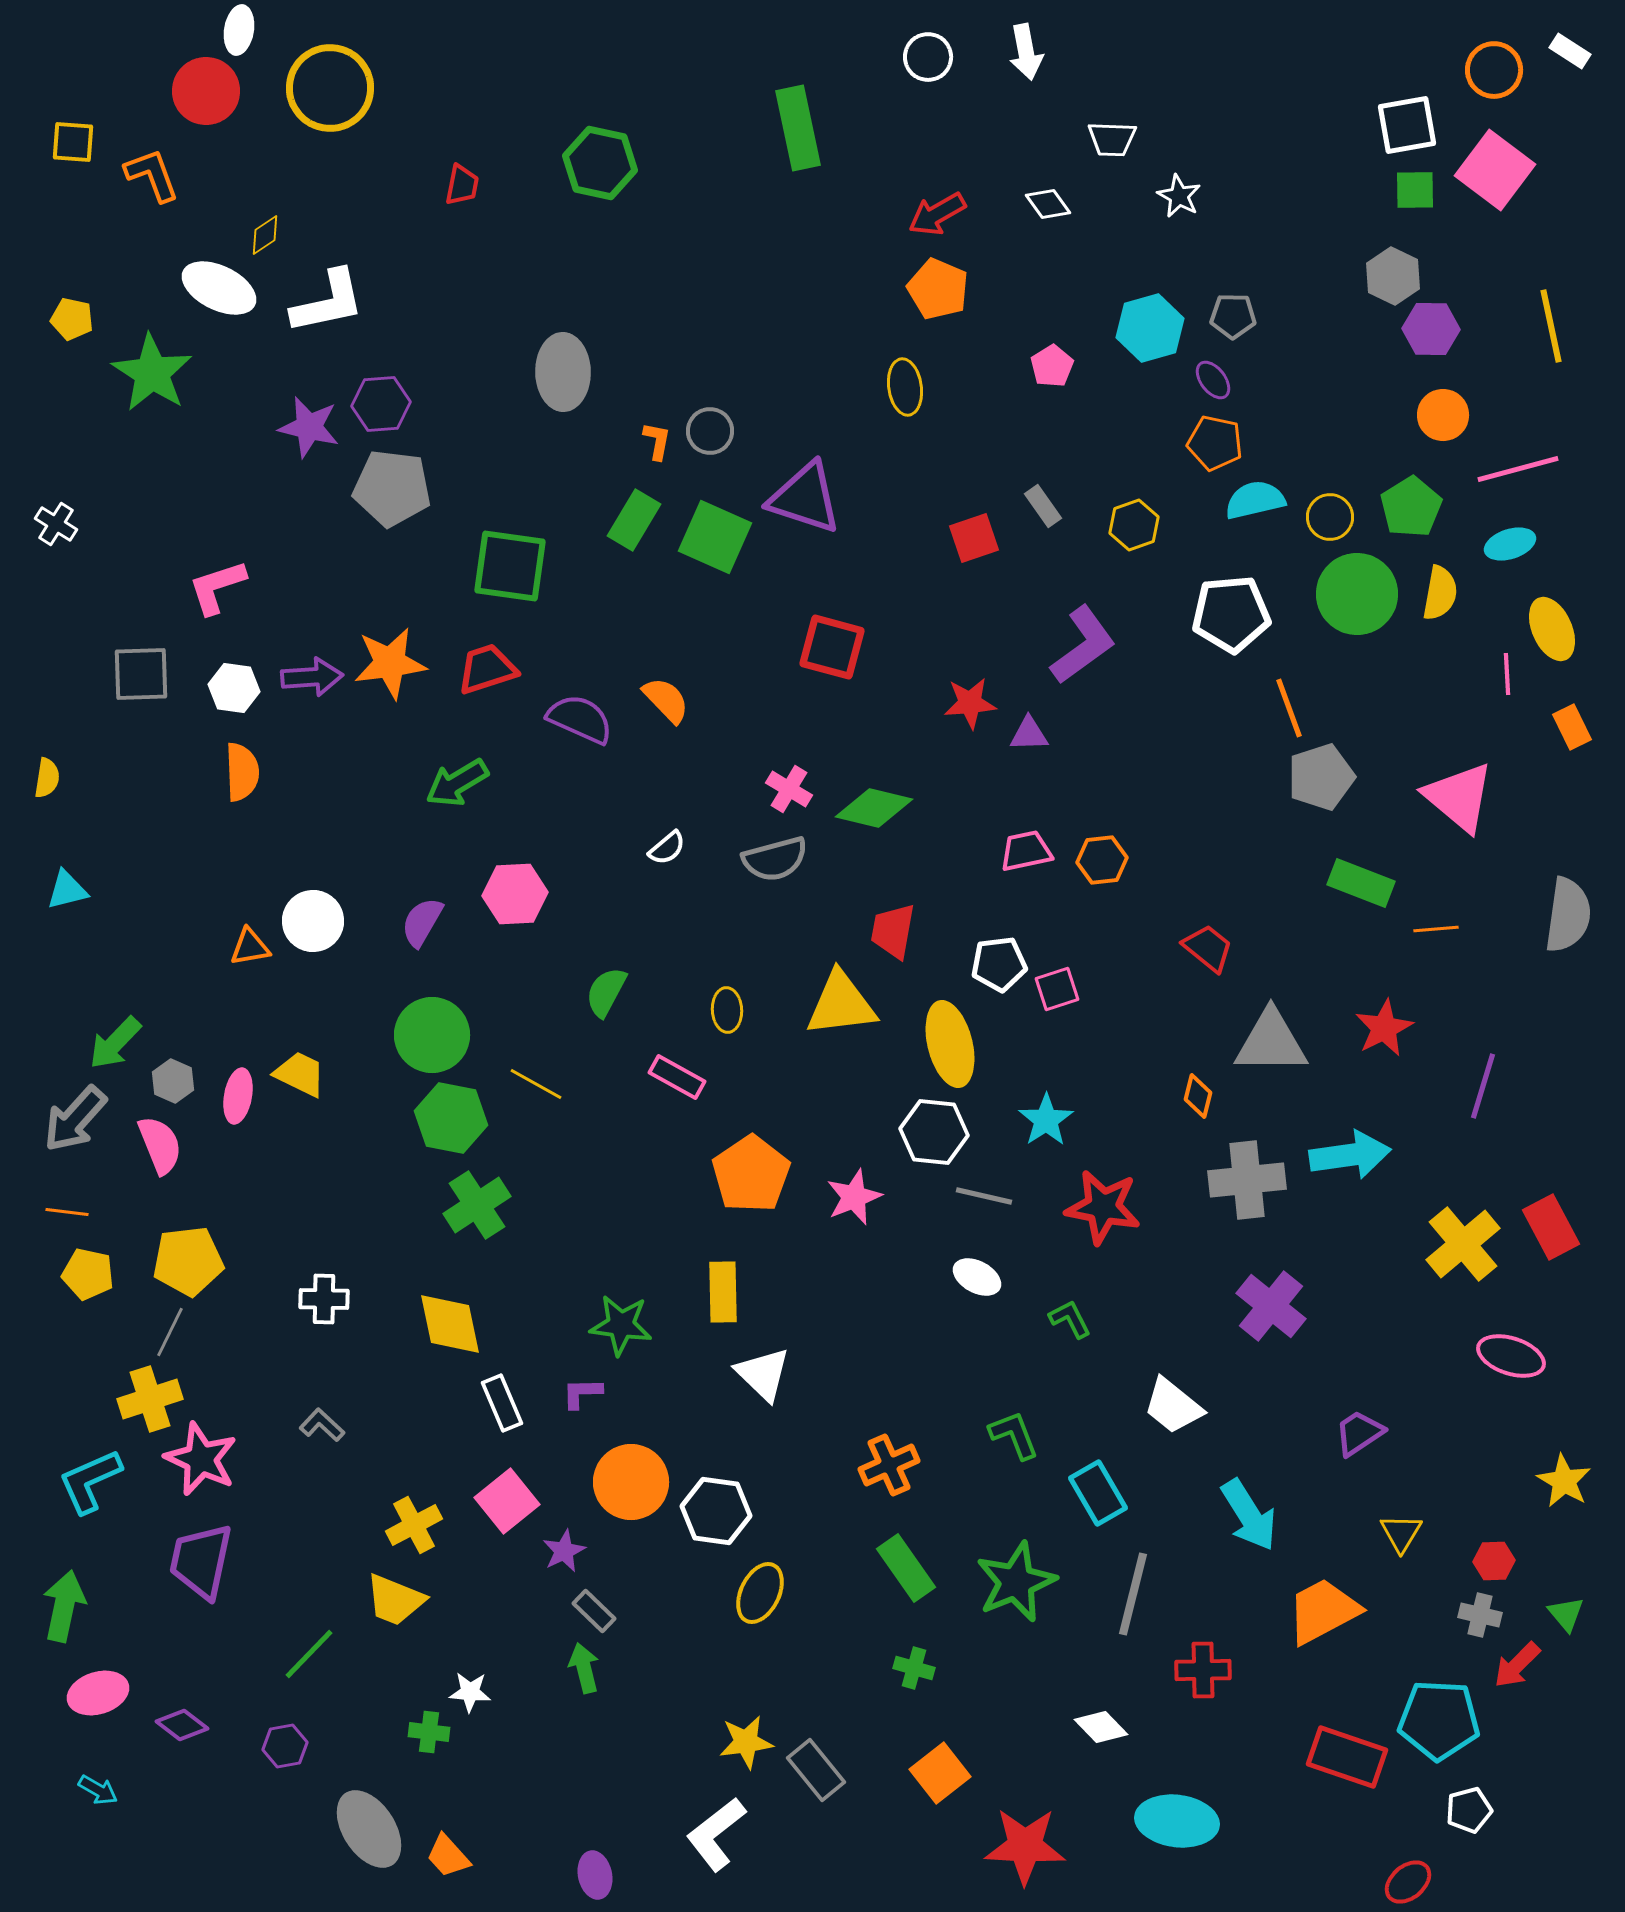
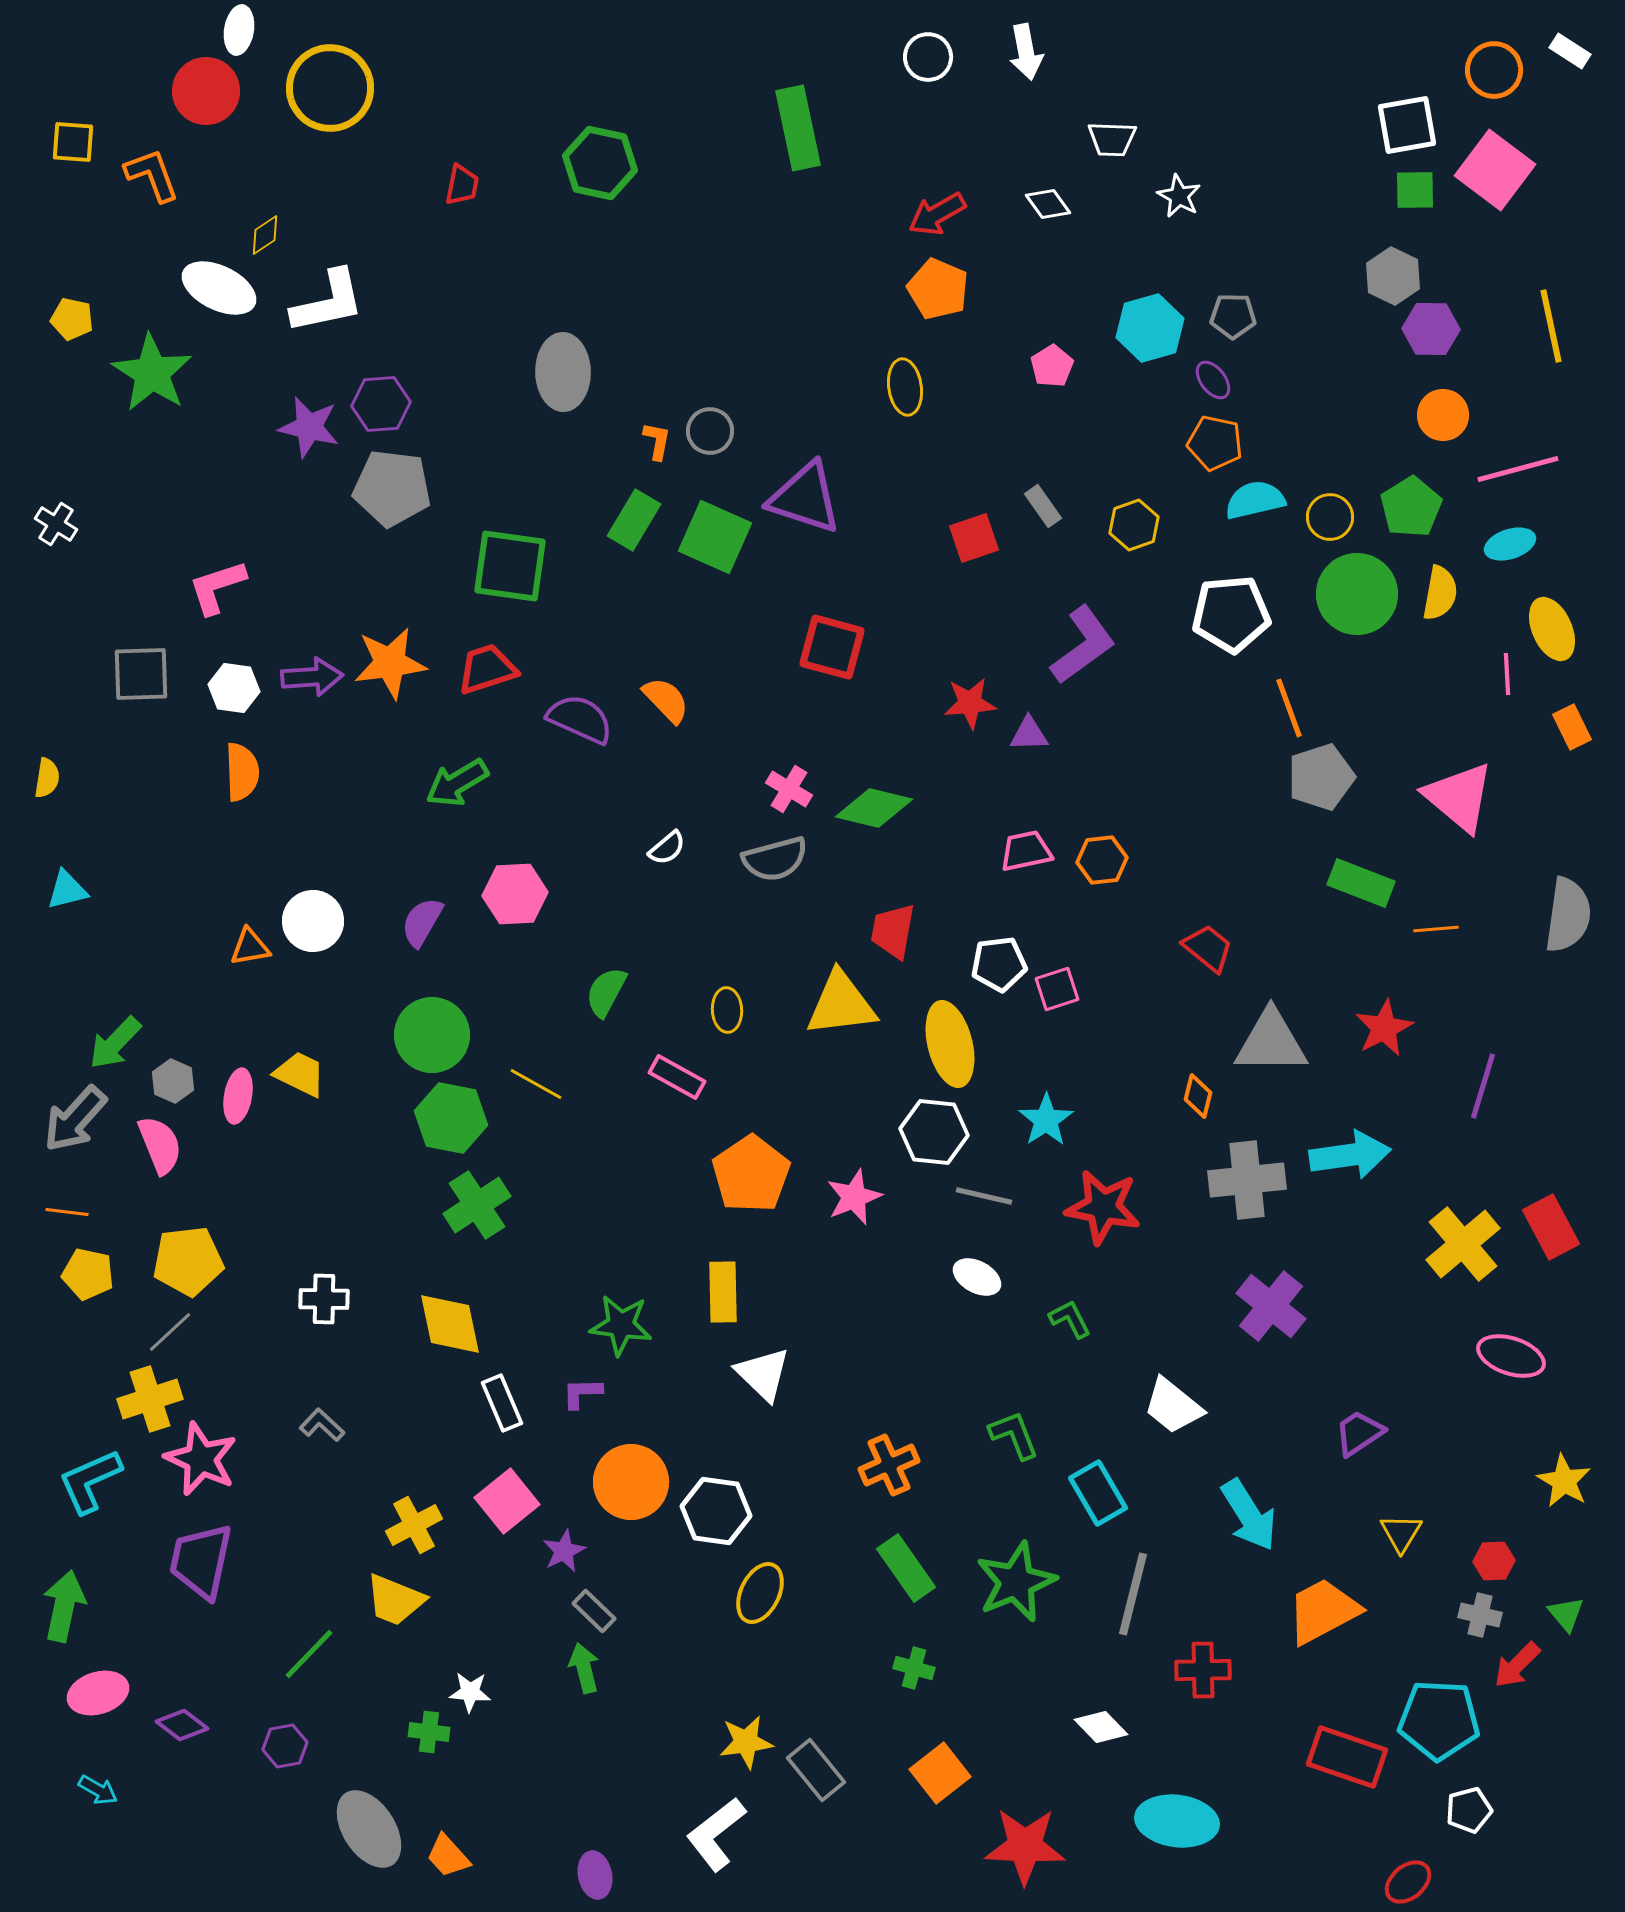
gray line at (170, 1332): rotated 21 degrees clockwise
